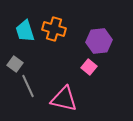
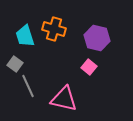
cyan trapezoid: moved 5 px down
purple hexagon: moved 2 px left, 3 px up; rotated 20 degrees clockwise
